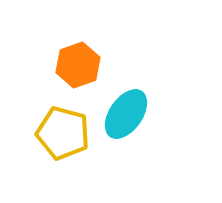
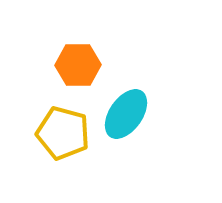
orange hexagon: rotated 18 degrees clockwise
